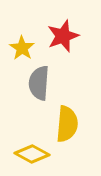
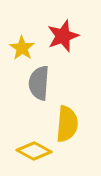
yellow diamond: moved 2 px right, 3 px up
